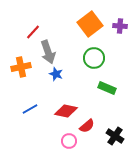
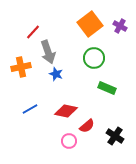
purple cross: rotated 24 degrees clockwise
